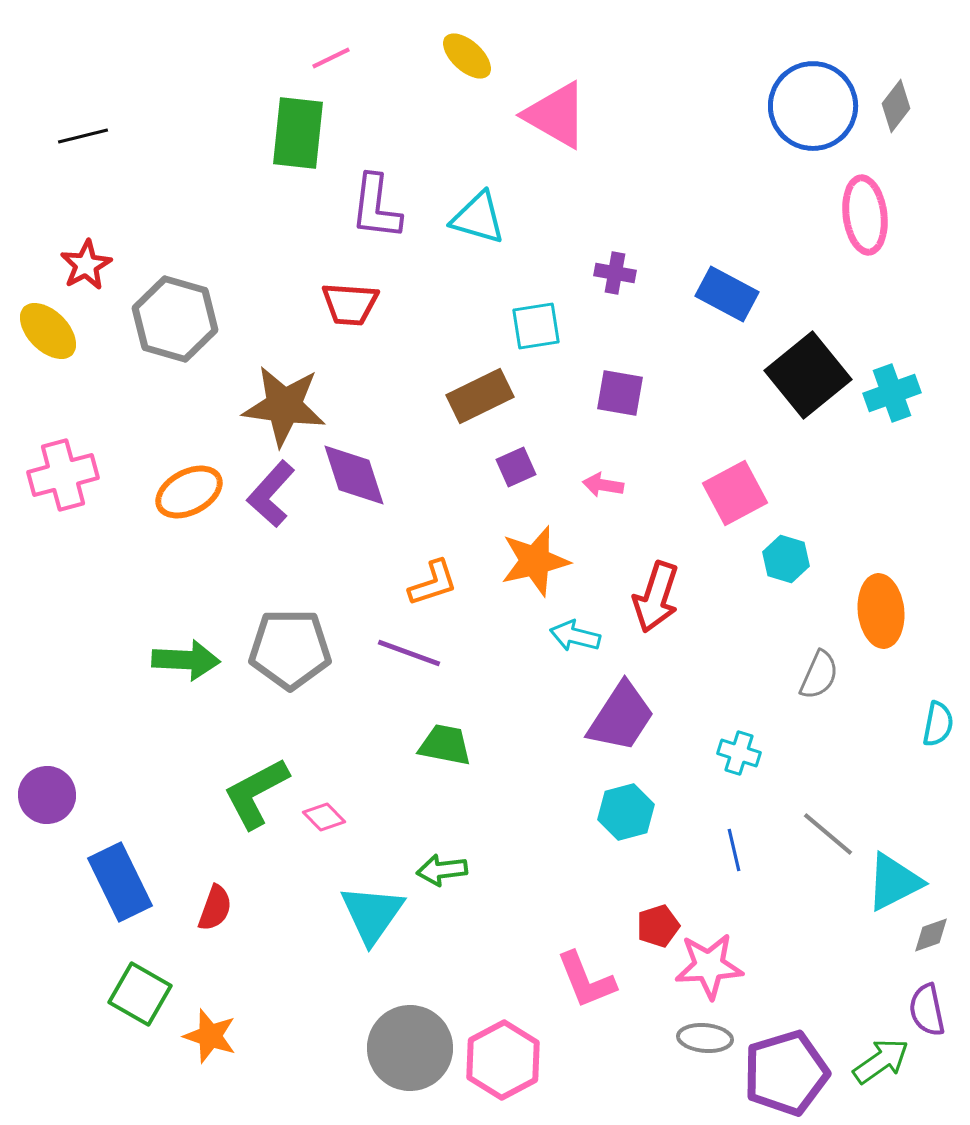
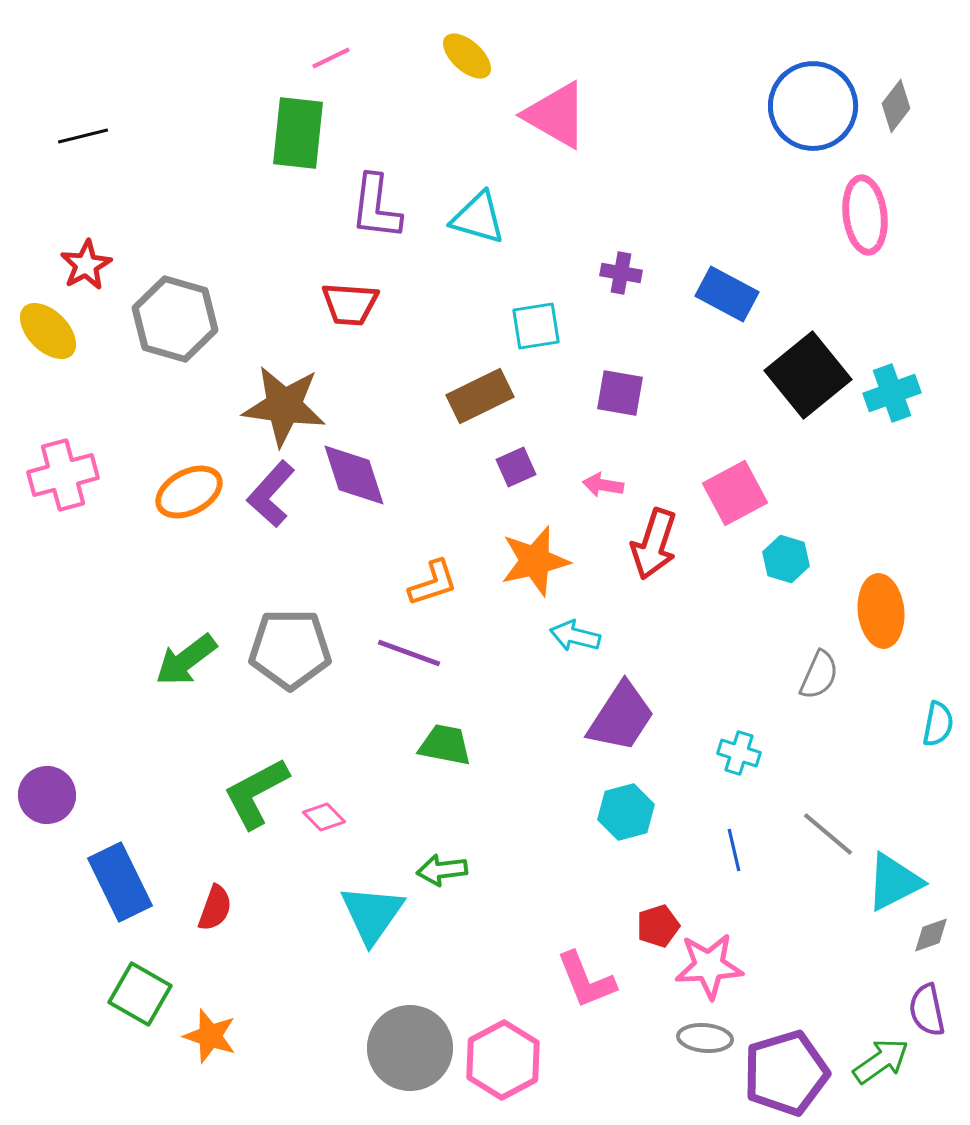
purple cross at (615, 273): moved 6 px right
red arrow at (656, 597): moved 2 px left, 53 px up
green arrow at (186, 660): rotated 140 degrees clockwise
